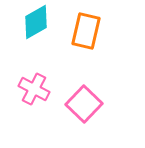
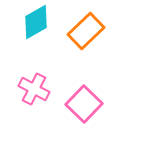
orange rectangle: rotated 33 degrees clockwise
